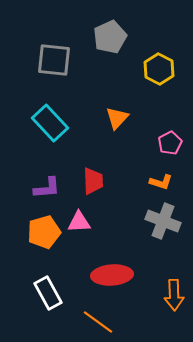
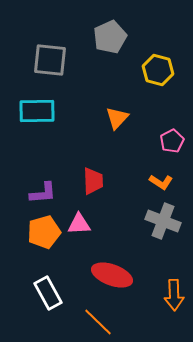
gray square: moved 4 px left
yellow hexagon: moved 1 px left, 1 px down; rotated 12 degrees counterclockwise
cyan rectangle: moved 13 px left, 12 px up; rotated 48 degrees counterclockwise
pink pentagon: moved 2 px right, 2 px up
orange L-shape: rotated 15 degrees clockwise
purple L-shape: moved 4 px left, 5 px down
pink triangle: moved 2 px down
red ellipse: rotated 24 degrees clockwise
orange line: rotated 8 degrees clockwise
